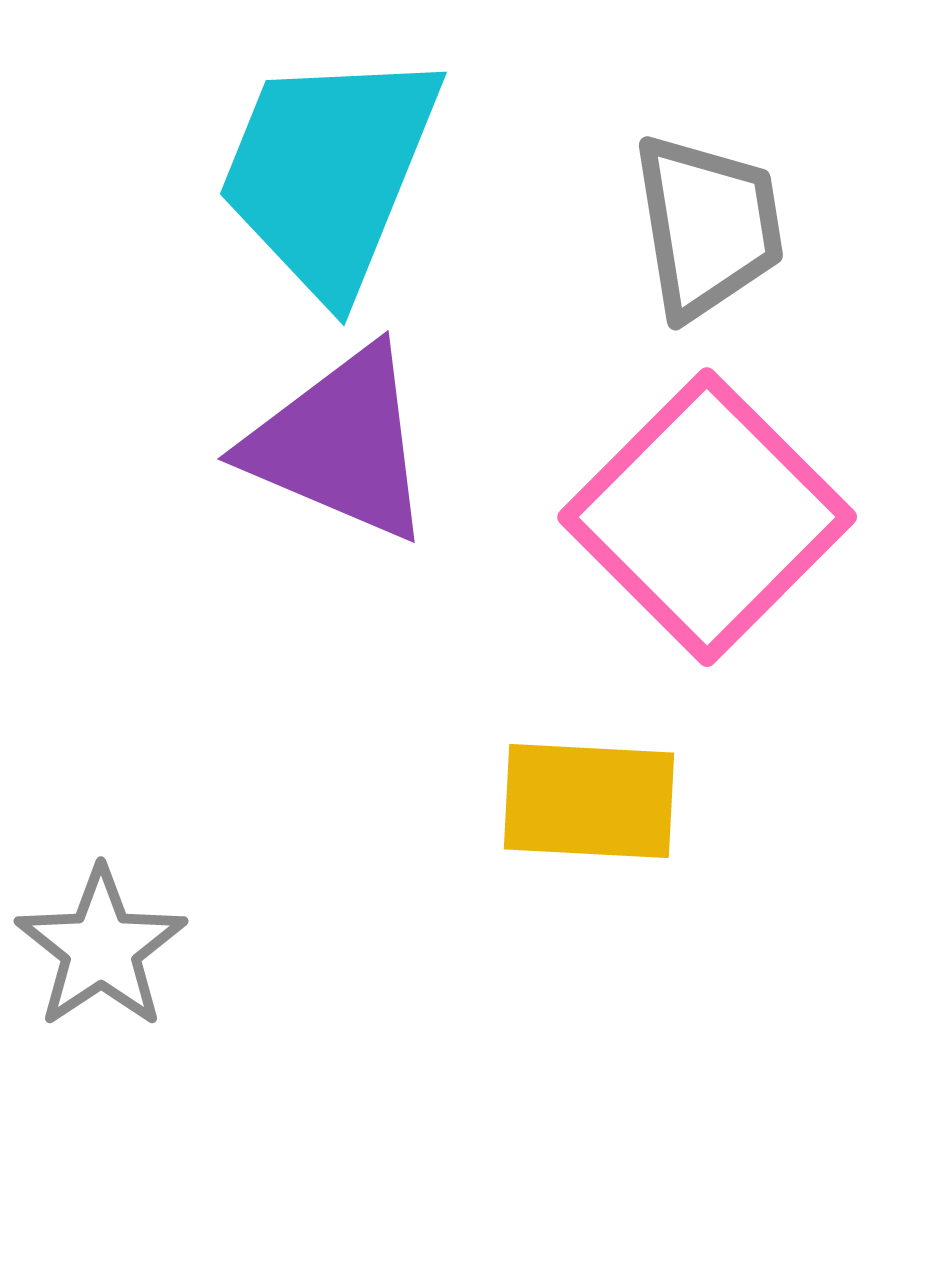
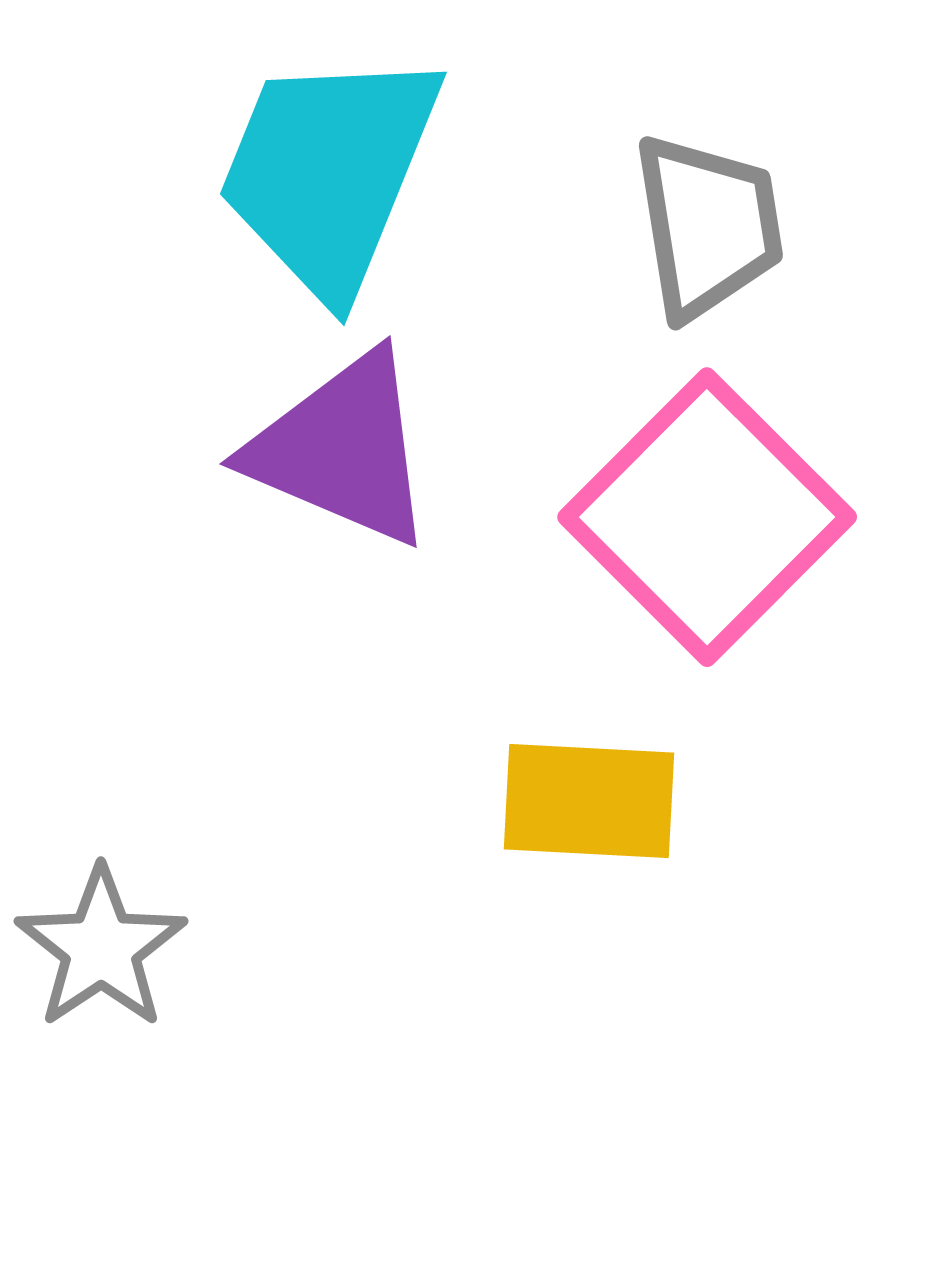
purple triangle: moved 2 px right, 5 px down
